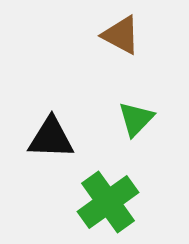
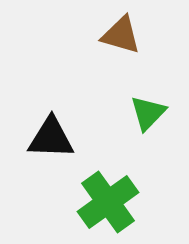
brown triangle: rotated 12 degrees counterclockwise
green triangle: moved 12 px right, 6 px up
